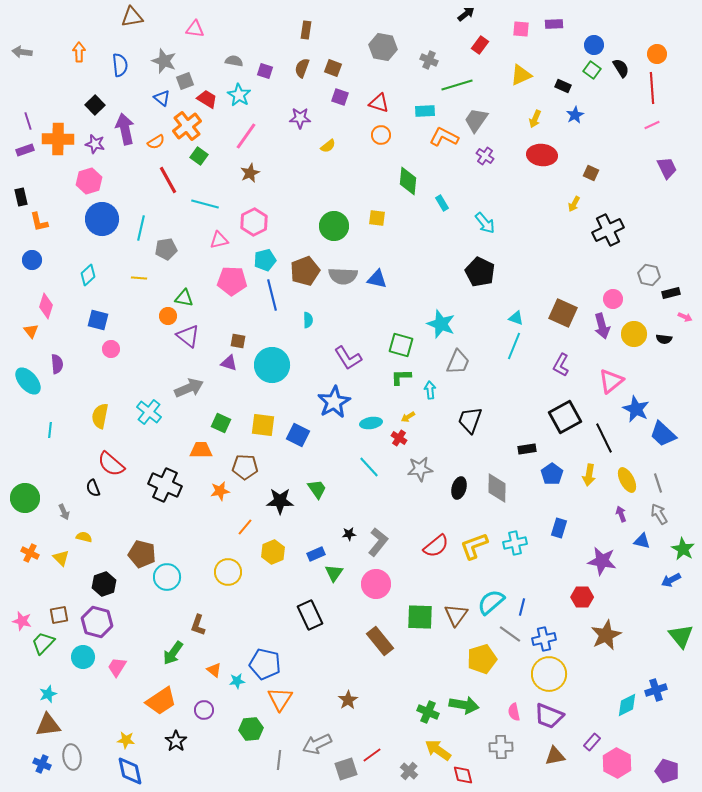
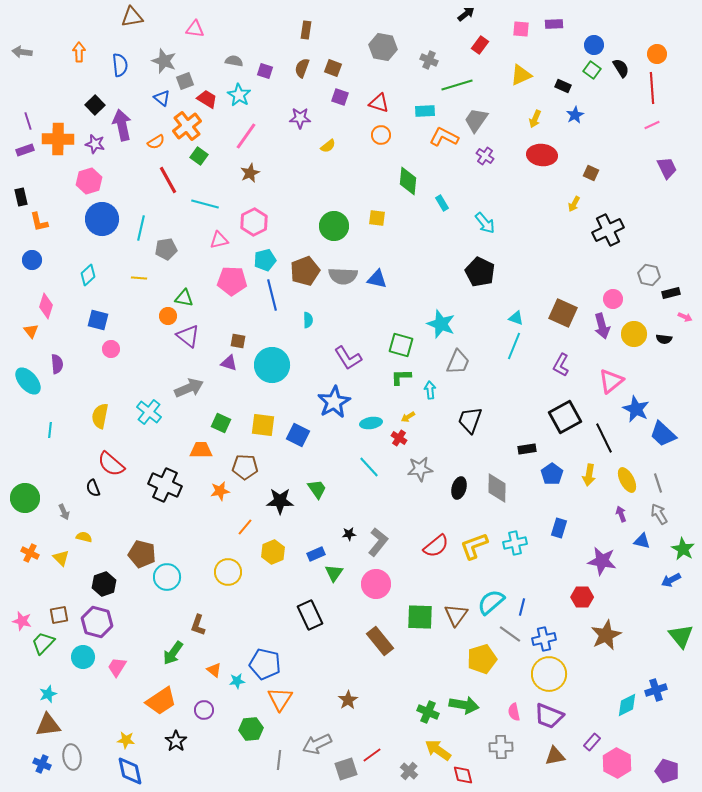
purple arrow at (125, 129): moved 3 px left, 4 px up
